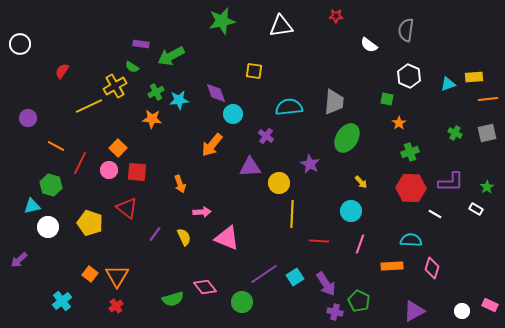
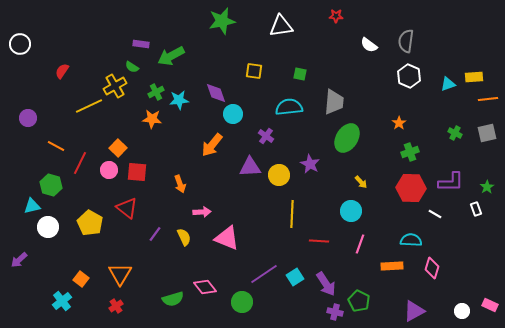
gray semicircle at (406, 30): moved 11 px down
green square at (387, 99): moved 87 px left, 25 px up
yellow circle at (279, 183): moved 8 px up
white rectangle at (476, 209): rotated 40 degrees clockwise
yellow pentagon at (90, 223): rotated 10 degrees clockwise
orange square at (90, 274): moved 9 px left, 5 px down
orange triangle at (117, 276): moved 3 px right, 2 px up
